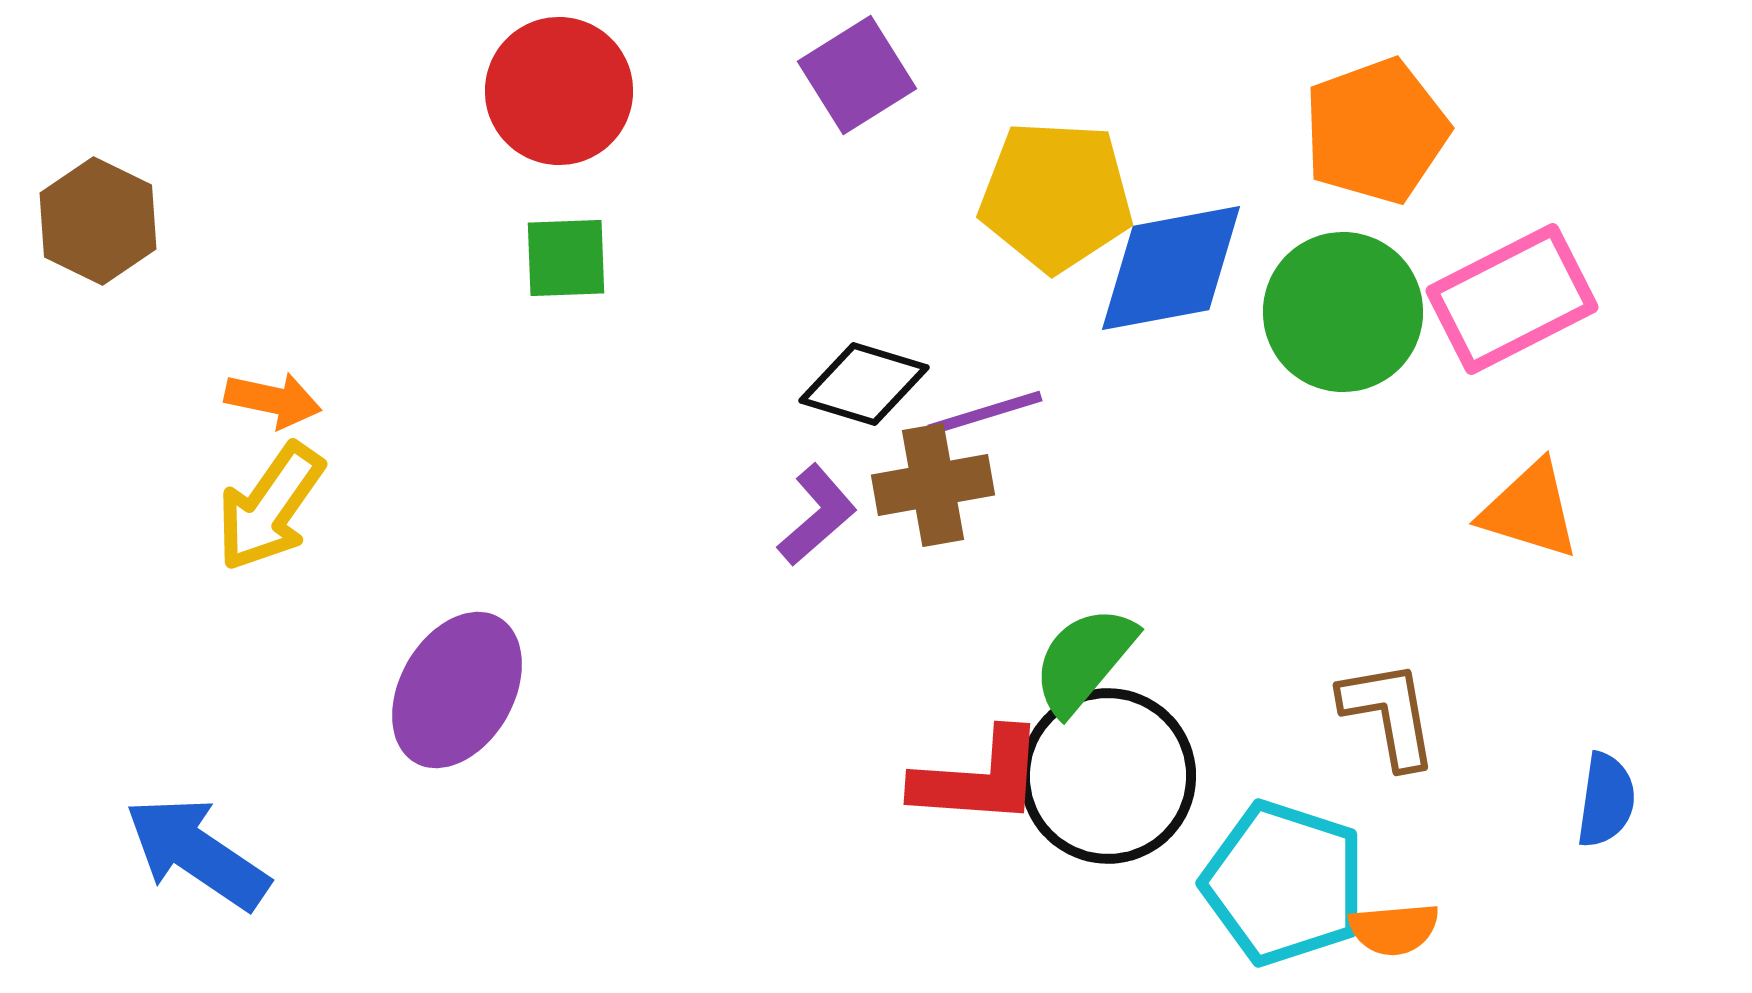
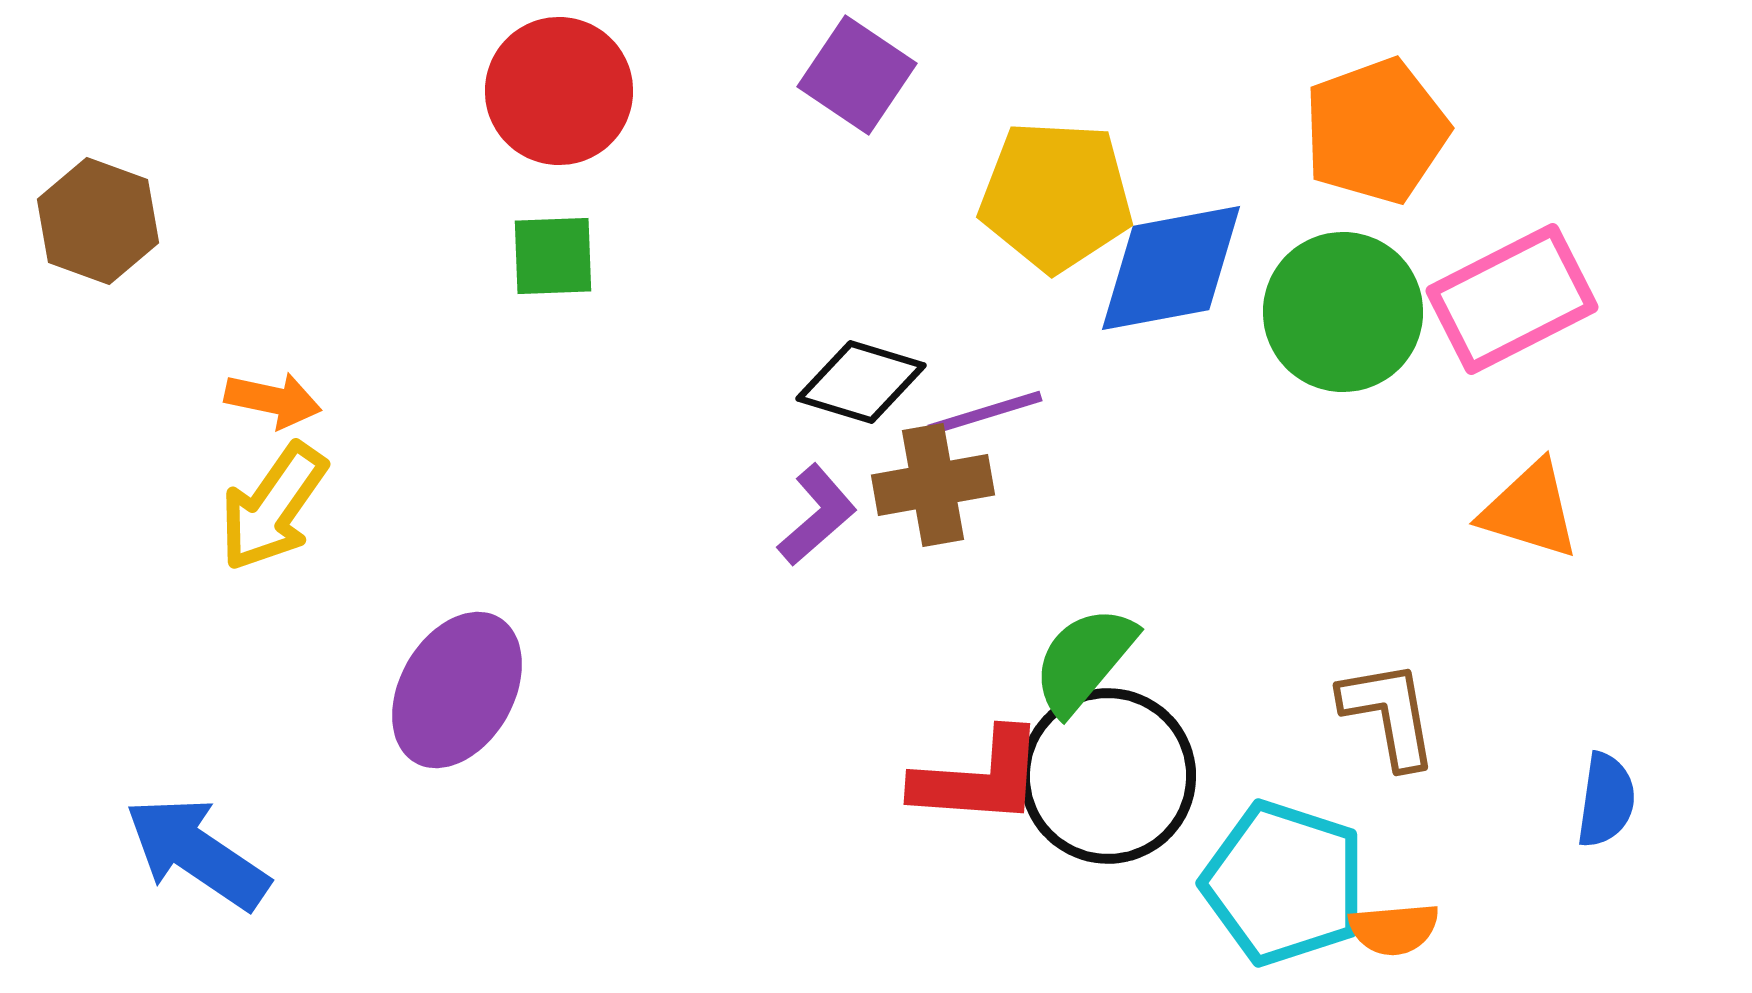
purple square: rotated 24 degrees counterclockwise
brown hexagon: rotated 6 degrees counterclockwise
green square: moved 13 px left, 2 px up
black diamond: moved 3 px left, 2 px up
yellow arrow: moved 3 px right
